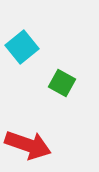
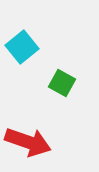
red arrow: moved 3 px up
